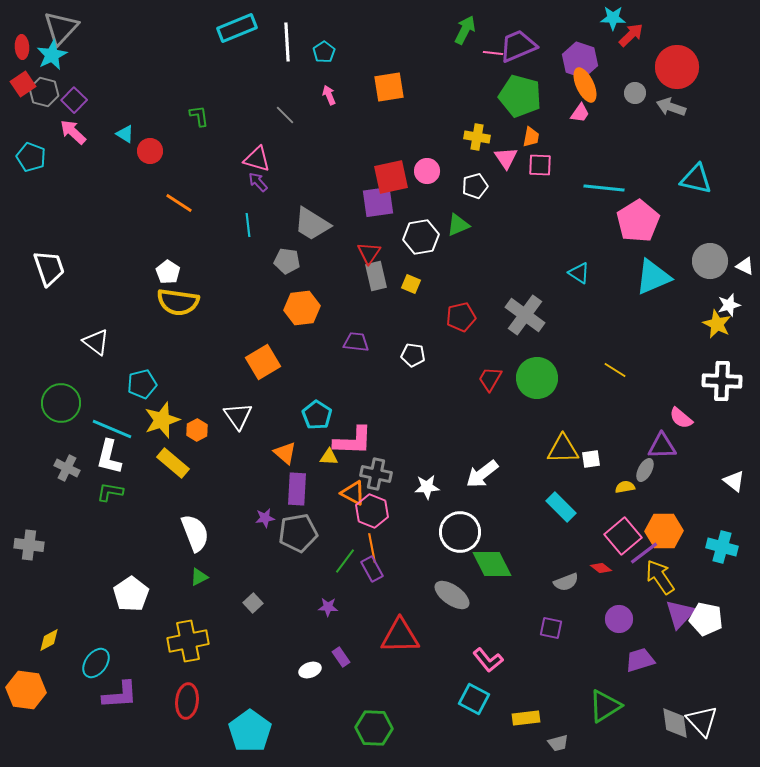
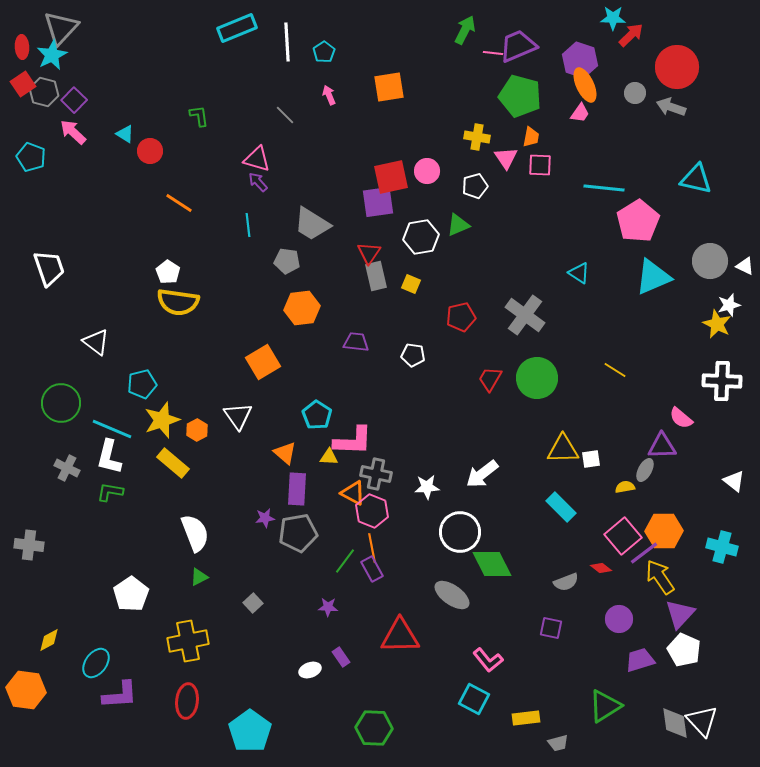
white pentagon at (706, 619): moved 22 px left, 31 px down; rotated 12 degrees clockwise
